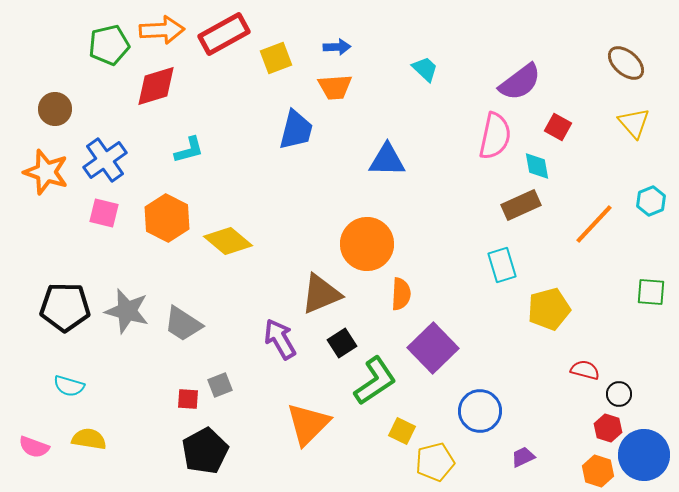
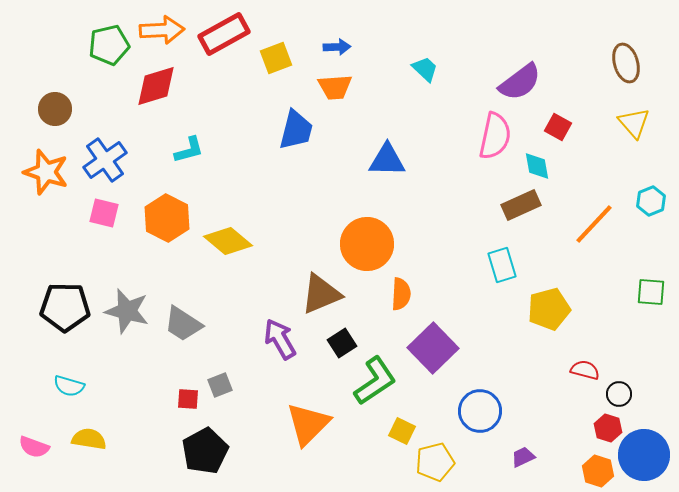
brown ellipse at (626, 63): rotated 33 degrees clockwise
